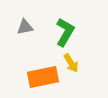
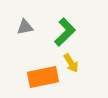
green L-shape: rotated 16 degrees clockwise
